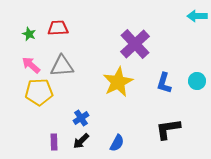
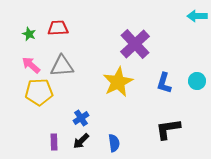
blue semicircle: moved 3 px left; rotated 36 degrees counterclockwise
